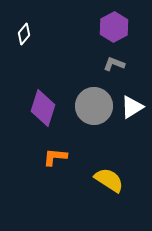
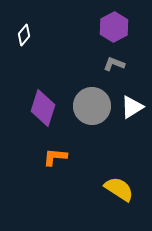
white diamond: moved 1 px down
gray circle: moved 2 px left
yellow semicircle: moved 10 px right, 9 px down
